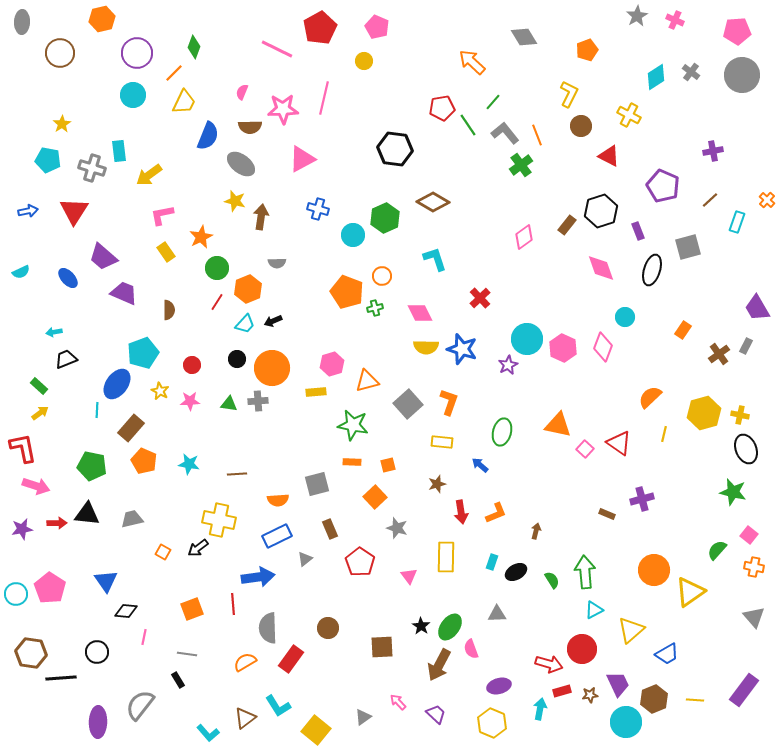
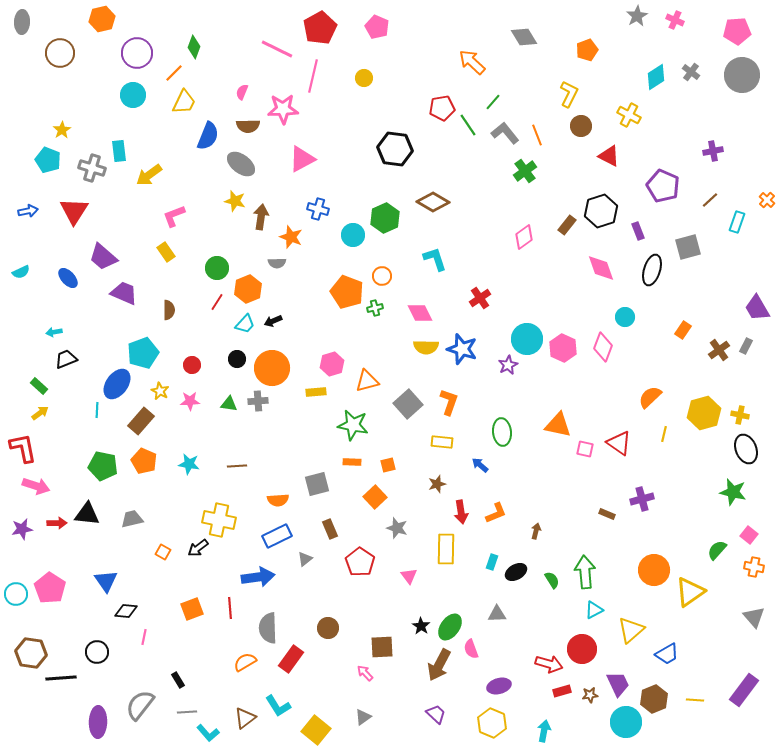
yellow circle at (364, 61): moved 17 px down
pink line at (324, 98): moved 11 px left, 22 px up
yellow star at (62, 124): moved 6 px down
brown semicircle at (250, 127): moved 2 px left, 1 px up
cyan pentagon at (48, 160): rotated 10 degrees clockwise
green cross at (521, 165): moved 4 px right, 6 px down
pink L-shape at (162, 215): moved 12 px right, 1 px down; rotated 10 degrees counterclockwise
orange star at (201, 237): moved 90 px right; rotated 25 degrees counterclockwise
red cross at (480, 298): rotated 10 degrees clockwise
brown cross at (719, 354): moved 4 px up
brown rectangle at (131, 428): moved 10 px right, 7 px up
green ellipse at (502, 432): rotated 20 degrees counterclockwise
pink square at (585, 449): rotated 30 degrees counterclockwise
green pentagon at (92, 466): moved 11 px right
brown line at (237, 474): moved 8 px up
yellow rectangle at (446, 557): moved 8 px up
red line at (233, 604): moved 3 px left, 4 px down
gray line at (187, 654): moved 58 px down; rotated 12 degrees counterclockwise
pink arrow at (398, 702): moved 33 px left, 29 px up
cyan arrow at (540, 709): moved 4 px right, 22 px down
